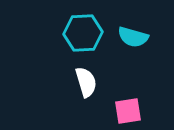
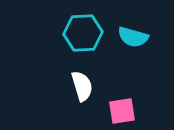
white semicircle: moved 4 px left, 4 px down
pink square: moved 6 px left
